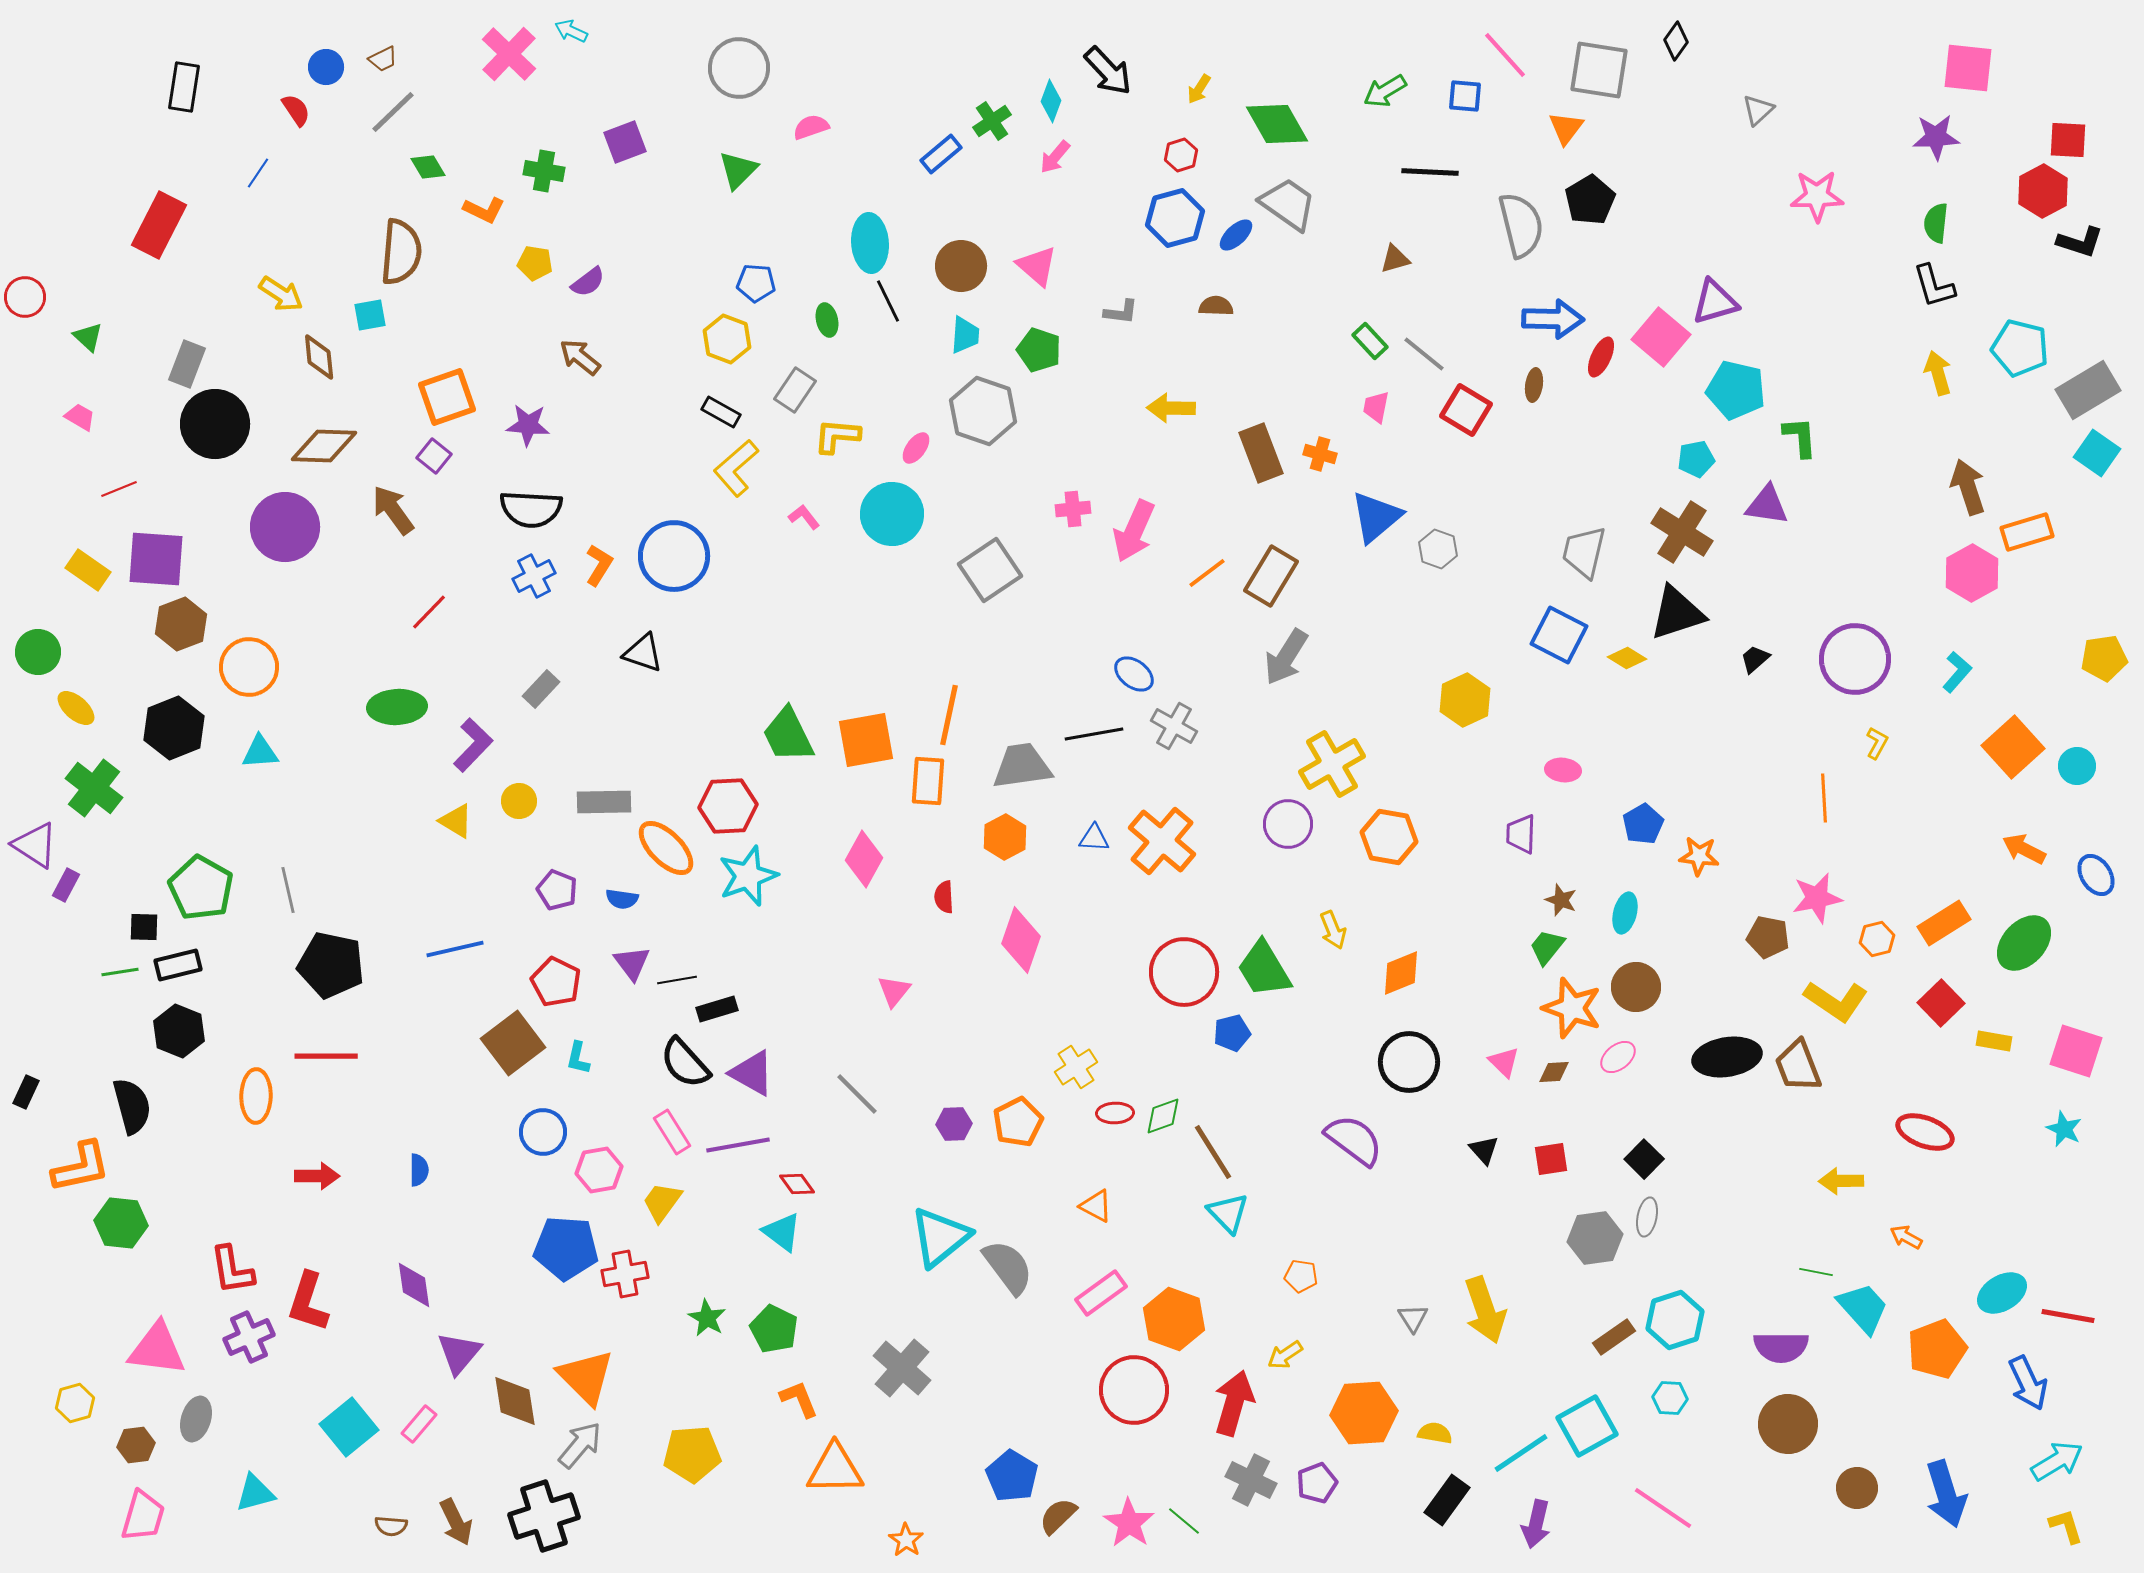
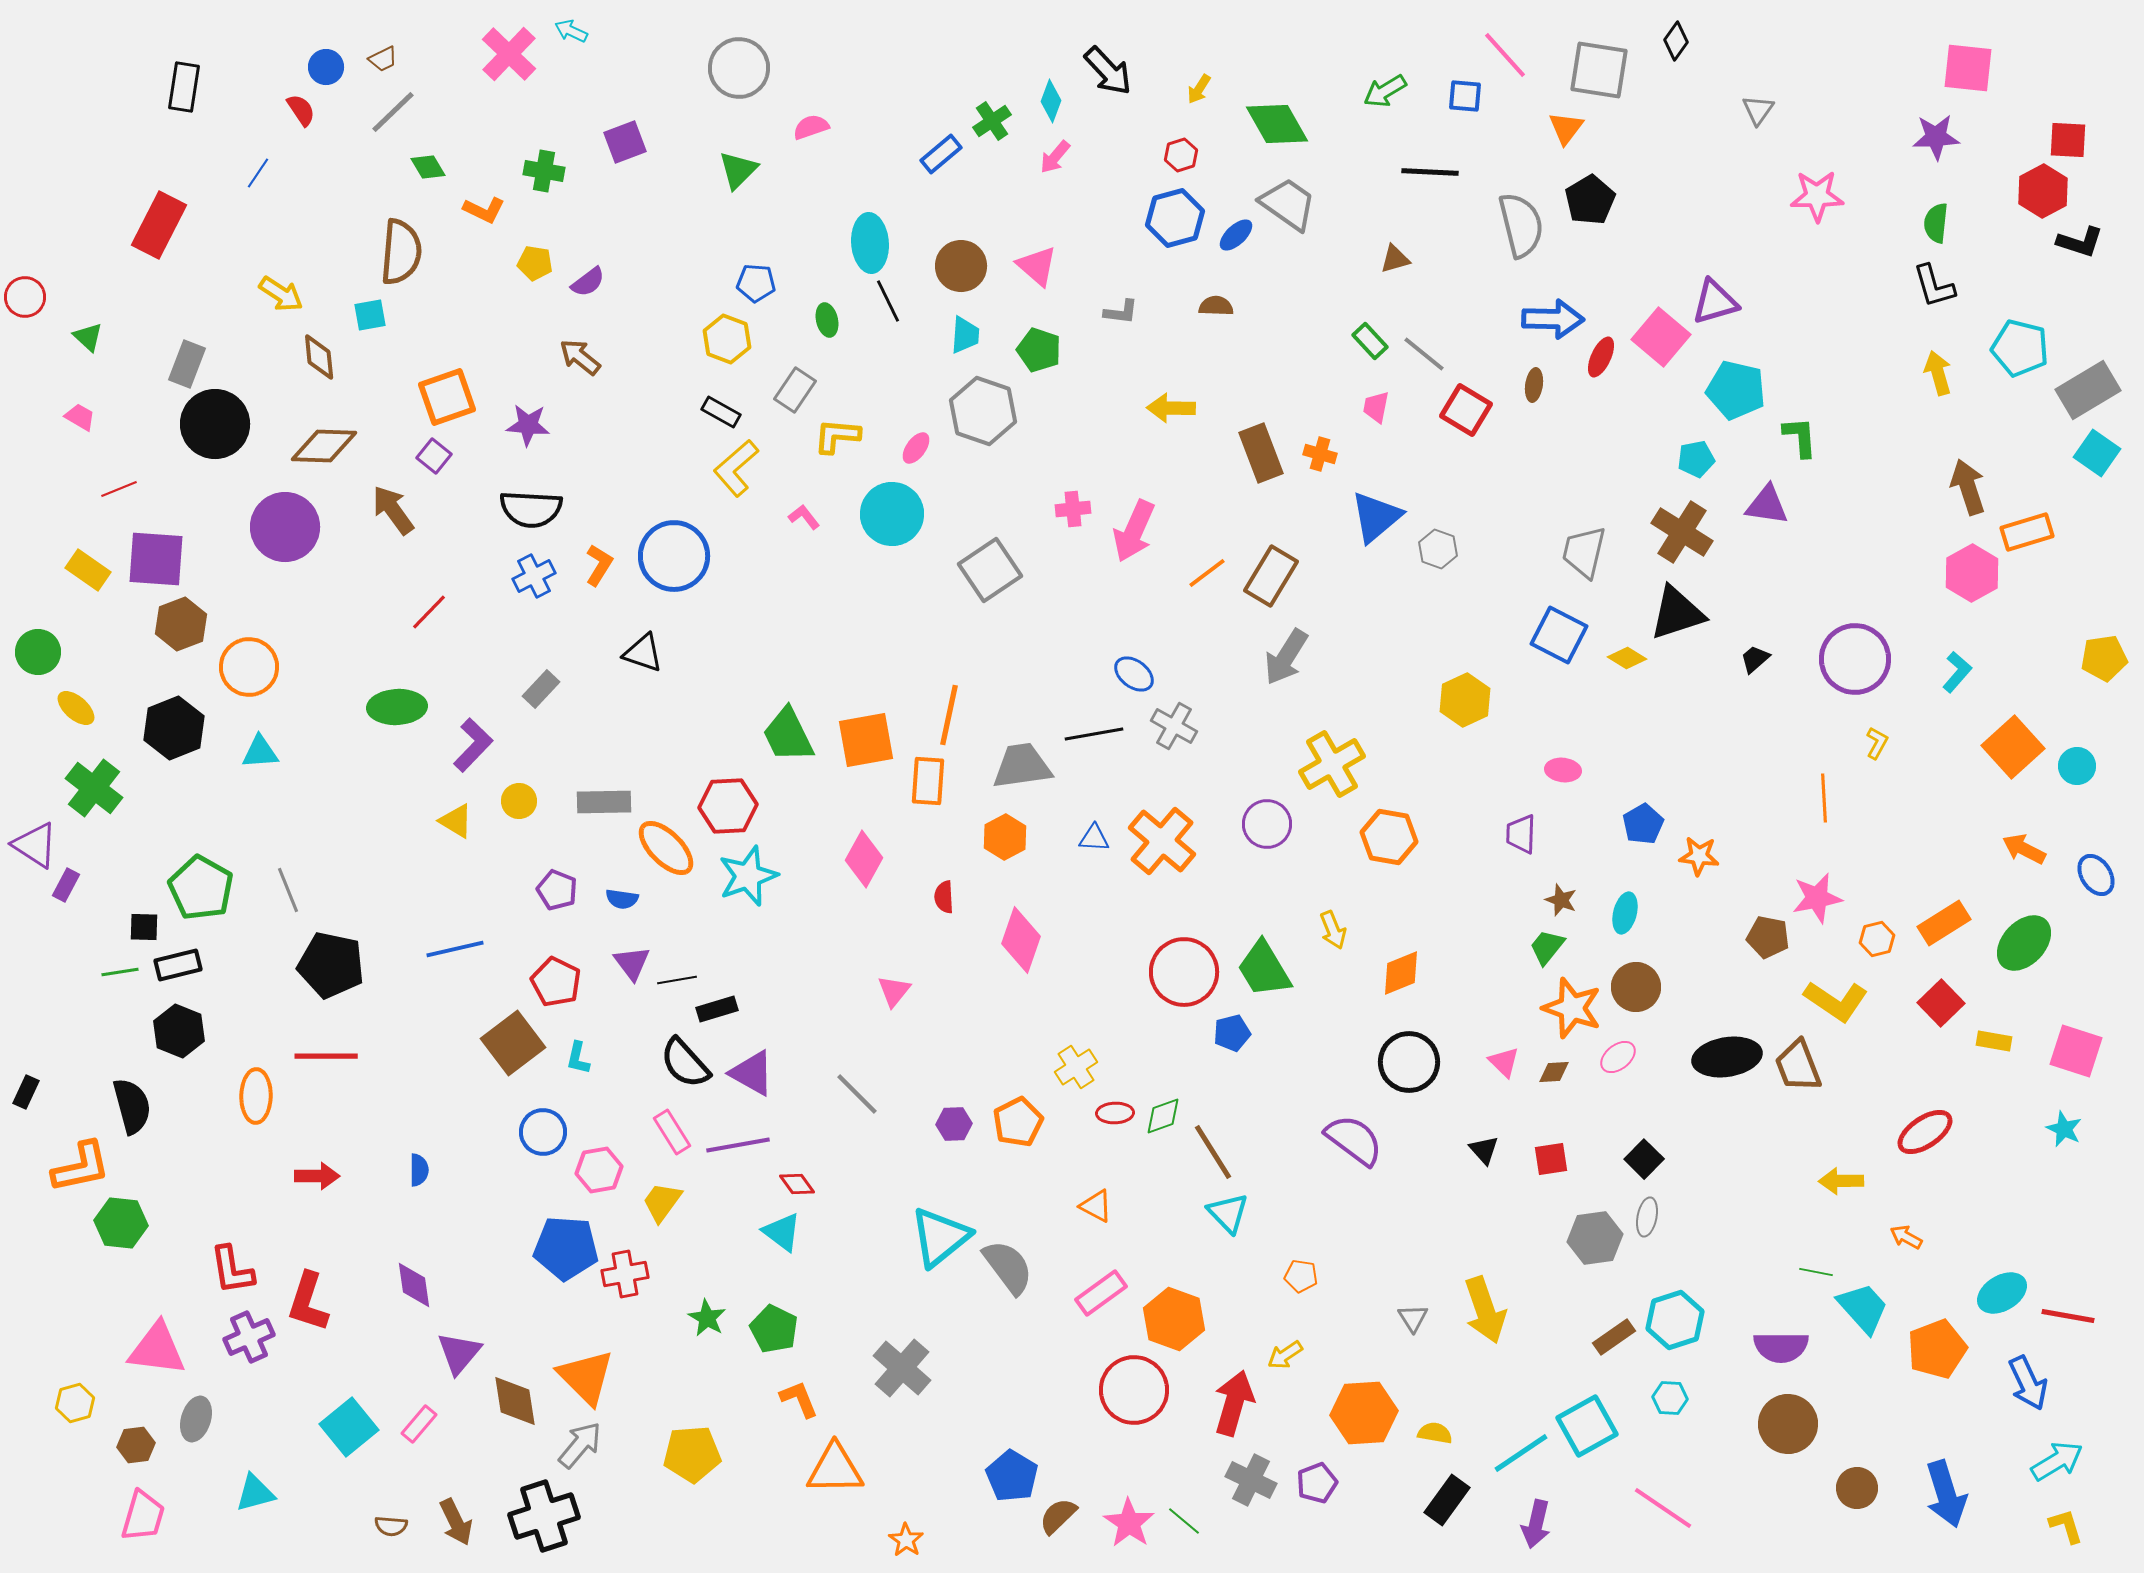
red semicircle at (296, 110): moved 5 px right
gray triangle at (1758, 110): rotated 12 degrees counterclockwise
purple circle at (1288, 824): moved 21 px left
gray line at (288, 890): rotated 9 degrees counterclockwise
red ellipse at (1925, 1132): rotated 54 degrees counterclockwise
